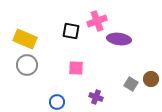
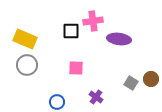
pink cross: moved 4 px left; rotated 12 degrees clockwise
black square: rotated 12 degrees counterclockwise
gray square: moved 1 px up
purple cross: rotated 16 degrees clockwise
